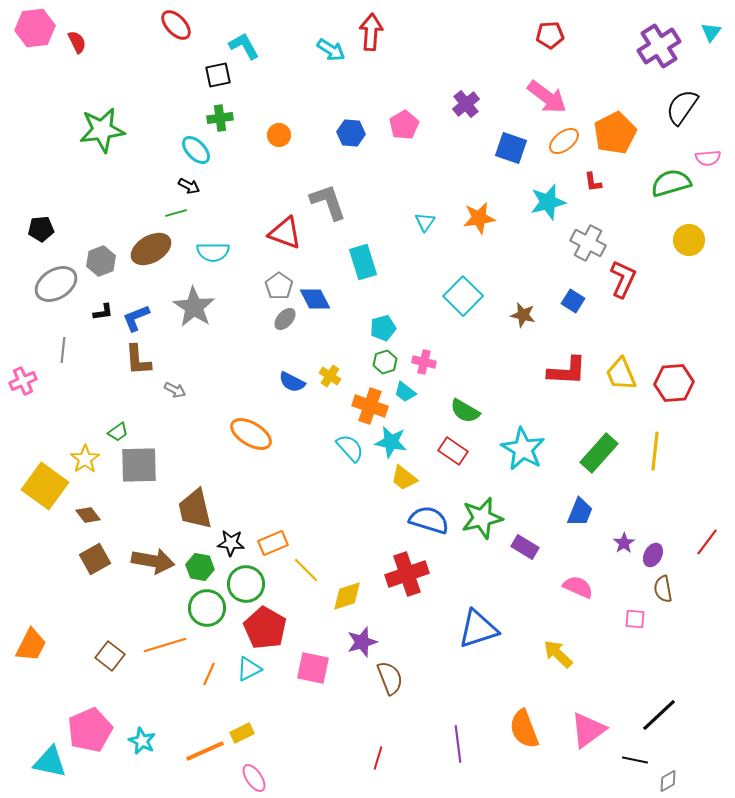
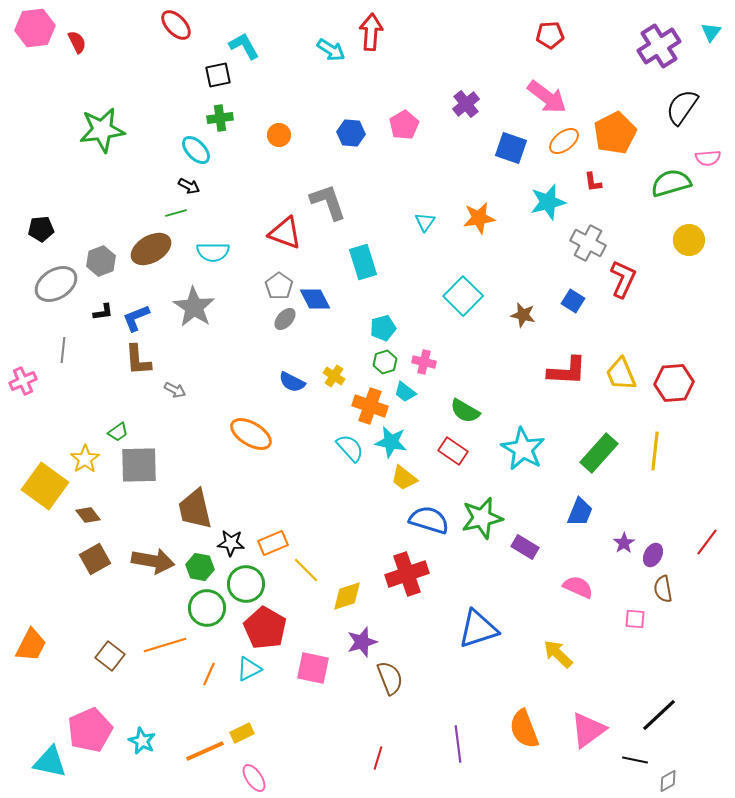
yellow cross at (330, 376): moved 4 px right
